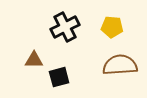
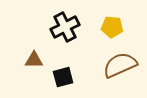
brown semicircle: rotated 20 degrees counterclockwise
black square: moved 4 px right
